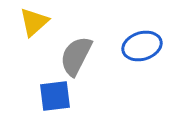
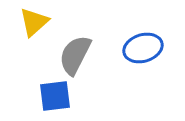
blue ellipse: moved 1 px right, 2 px down
gray semicircle: moved 1 px left, 1 px up
